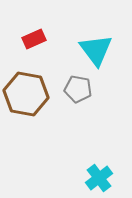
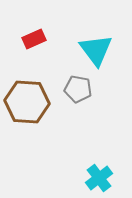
brown hexagon: moved 1 px right, 8 px down; rotated 6 degrees counterclockwise
